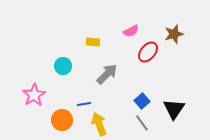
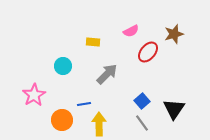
yellow arrow: rotated 20 degrees clockwise
